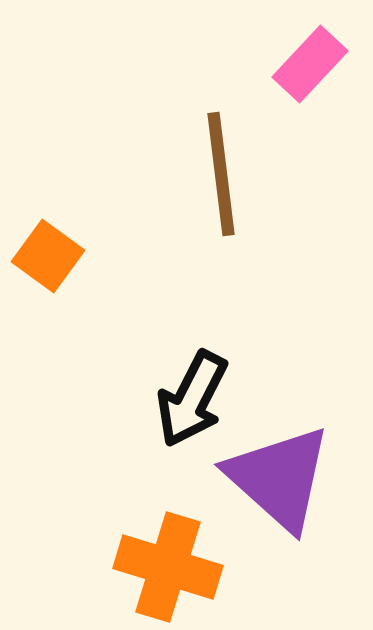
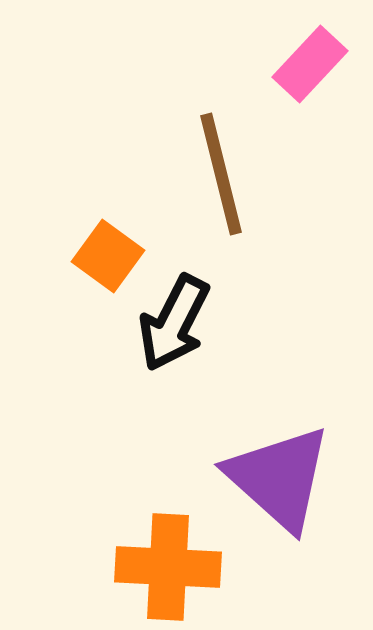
brown line: rotated 7 degrees counterclockwise
orange square: moved 60 px right
black arrow: moved 18 px left, 76 px up
orange cross: rotated 14 degrees counterclockwise
